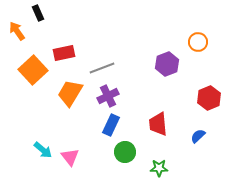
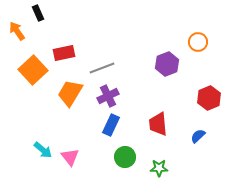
green circle: moved 5 px down
